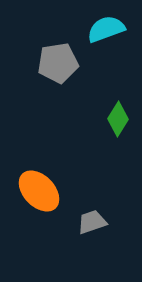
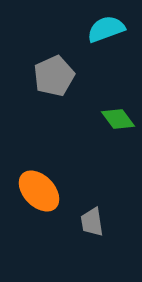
gray pentagon: moved 4 px left, 13 px down; rotated 15 degrees counterclockwise
green diamond: rotated 68 degrees counterclockwise
gray trapezoid: rotated 80 degrees counterclockwise
